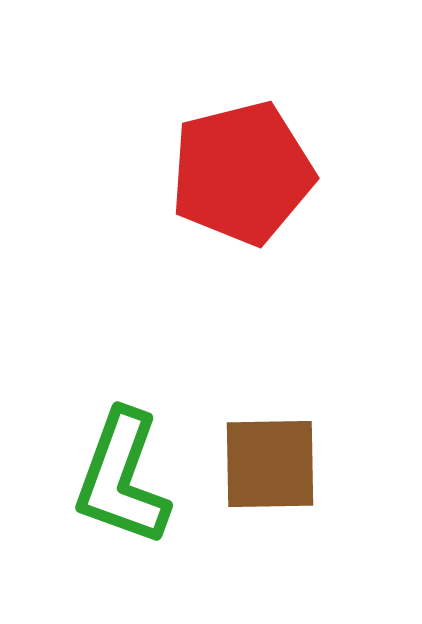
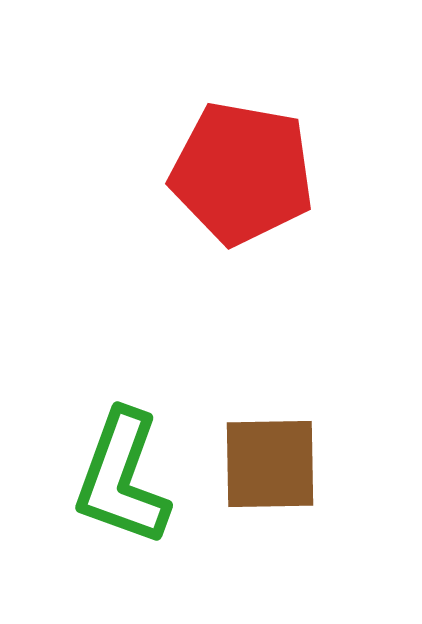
red pentagon: rotated 24 degrees clockwise
